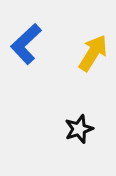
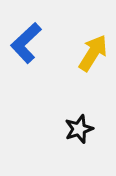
blue L-shape: moved 1 px up
